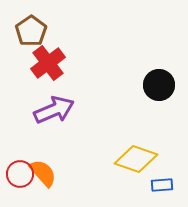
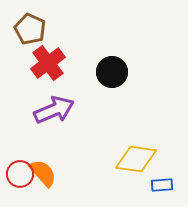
brown pentagon: moved 1 px left, 2 px up; rotated 12 degrees counterclockwise
black circle: moved 47 px left, 13 px up
yellow diamond: rotated 12 degrees counterclockwise
